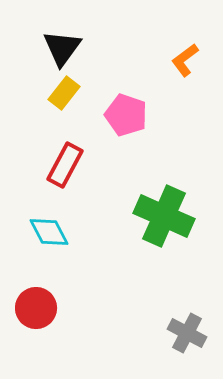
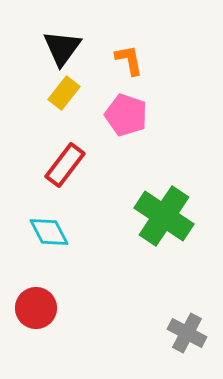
orange L-shape: moved 56 px left; rotated 116 degrees clockwise
red rectangle: rotated 9 degrees clockwise
green cross: rotated 10 degrees clockwise
